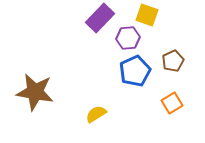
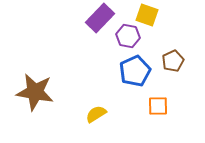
purple hexagon: moved 2 px up; rotated 15 degrees clockwise
orange square: moved 14 px left, 3 px down; rotated 30 degrees clockwise
